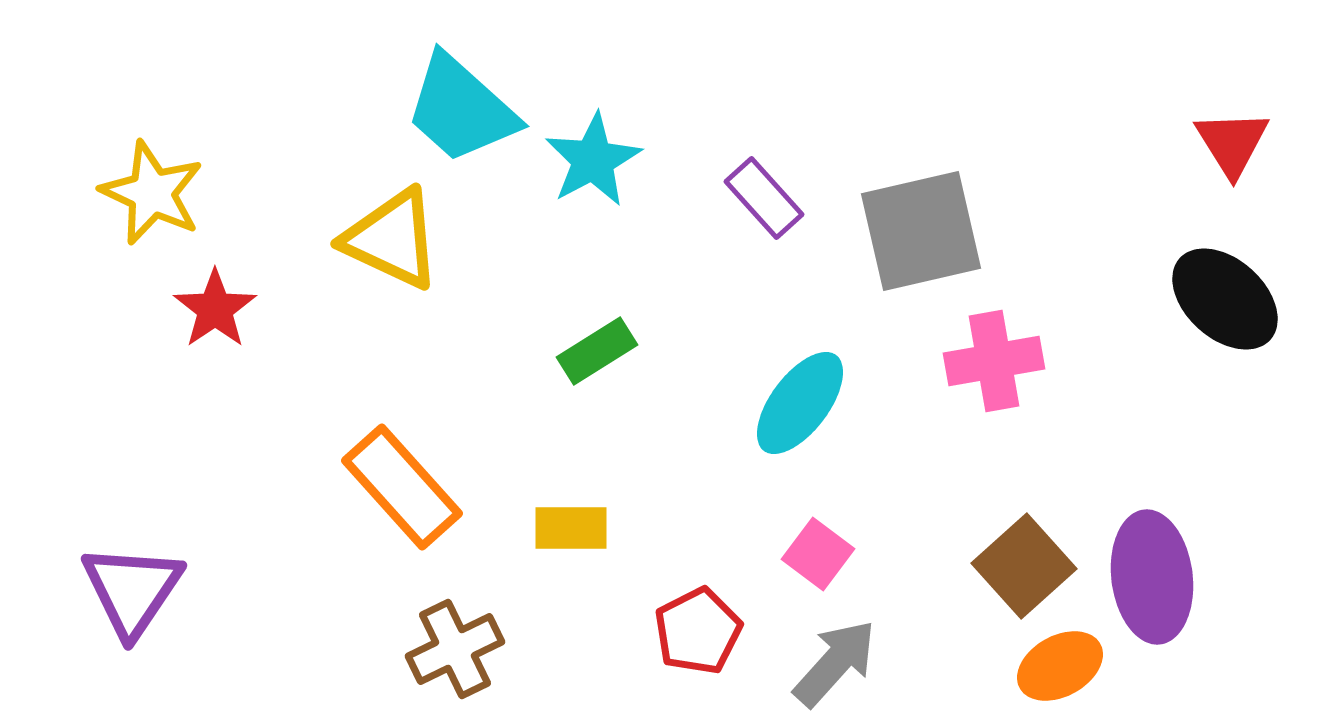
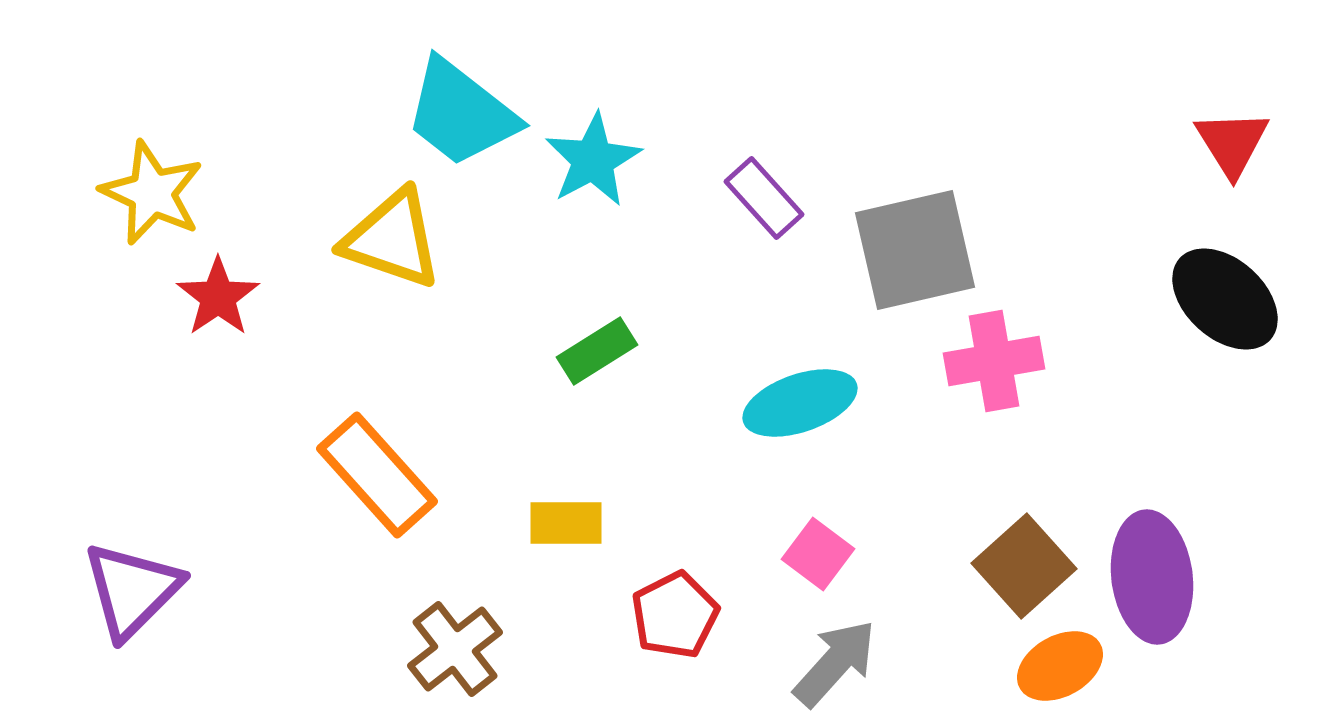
cyan trapezoid: moved 4 px down; rotated 4 degrees counterclockwise
gray square: moved 6 px left, 19 px down
yellow triangle: rotated 6 degrees counterclockwise
red star: moved 3 px right, 12 px up
cyan ellipse: rotated 34 degrees clockwise
orange rectangle: moved 25 px left, 12 px up
yellow rectangle: moved 5 px left, 5 px up
purple triangle: rotated 11 degrees clockwise
red pentagon: moved 23 px left, 16 px up
brown cross: rotated 12 degrees counterclockwise
